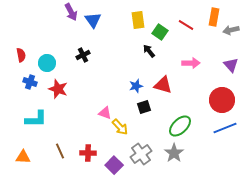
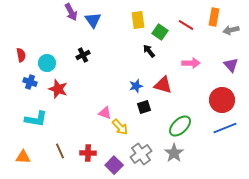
cyan L-shape: rotated 10 degrees clockwise
